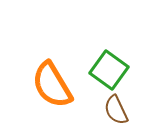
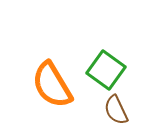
green square: moved 3 px left
